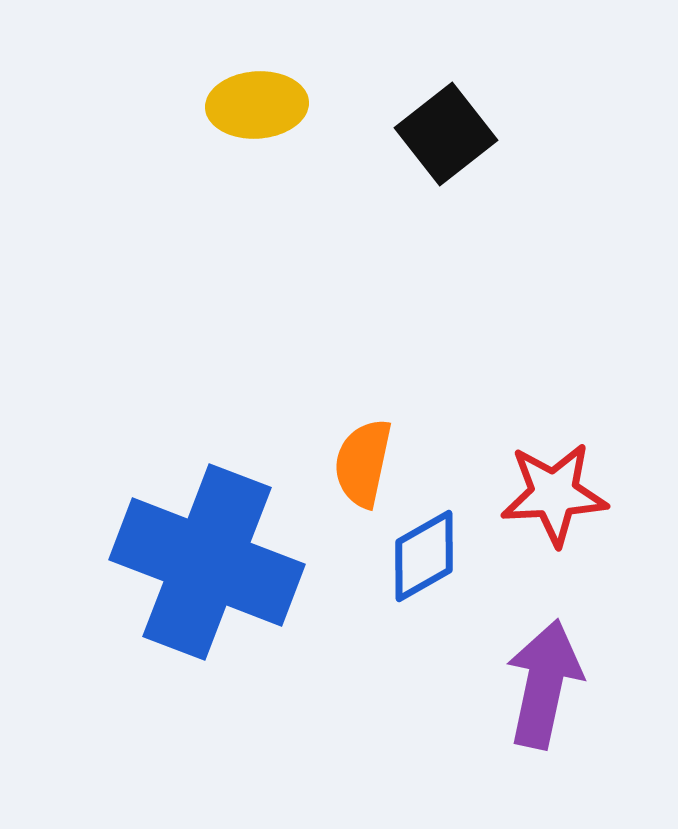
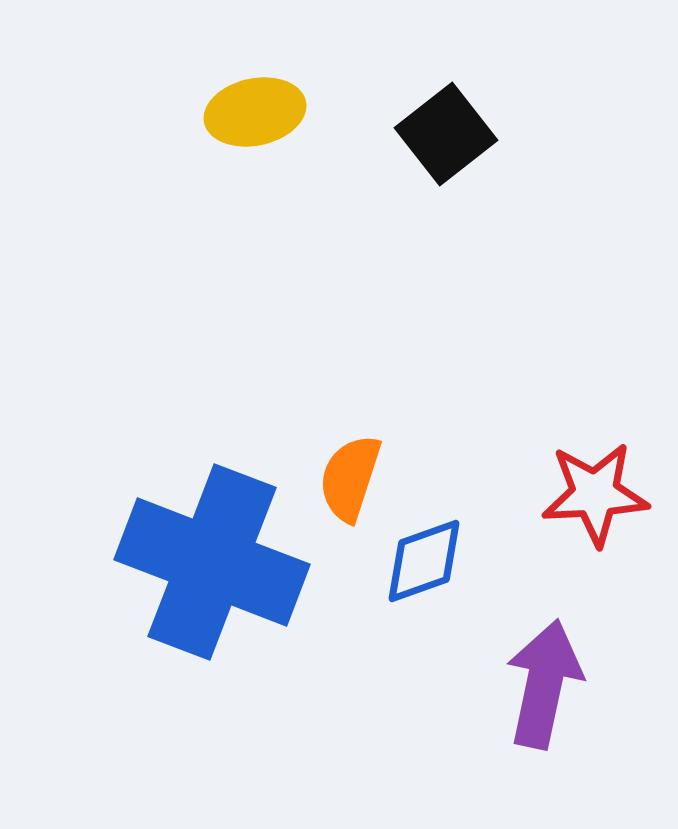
yellow ellipse: moved 2 px left, 7 px down; rotated 8 degrees counterclockwise
orange semicircle: moved 13 px left, 15 px down; rotated 6 degrees clockwise
red star: moved 41 px right
blue diamond: moved 5 px down; rotated 10 degrees clockwise
blue cross: moved 5 px right
